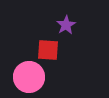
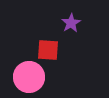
purple star: moved 5 px right, 2 px up
